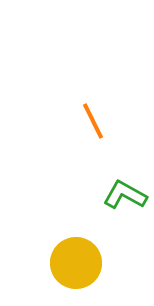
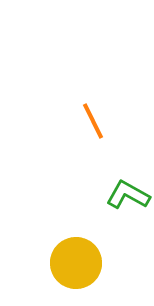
green L-shape: moved 3 px right
